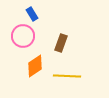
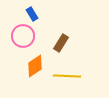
brown rectangle: rotated 12 degrees clockwise
